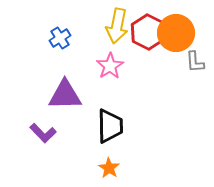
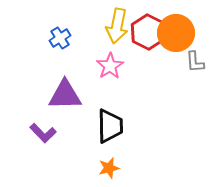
orange star: rotated 25 degrees clockwise
